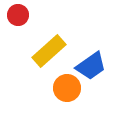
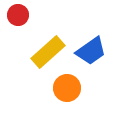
yellow rectangle: moved 1 px left, 1 px down
blue trapezoid: moved 15 px up
